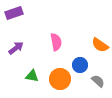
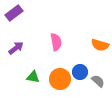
purple rectangle: rotated 18 degrees counterclockwise
orange semicircle: rotated 18 degrees counterclockwise
blue circle: moved 7 px down
green triangle: moved 1 px right, 1 px down
